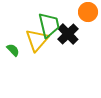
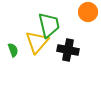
black cross: moved 16 px down; rotated 35 degrees counterclockwise
yellow triangle: moved 2 px down
green semicircle: rotated 24 degrees clockwise
